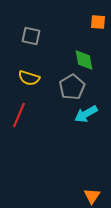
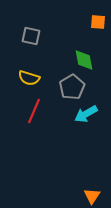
red line: moved 15 px right, 4 px up
